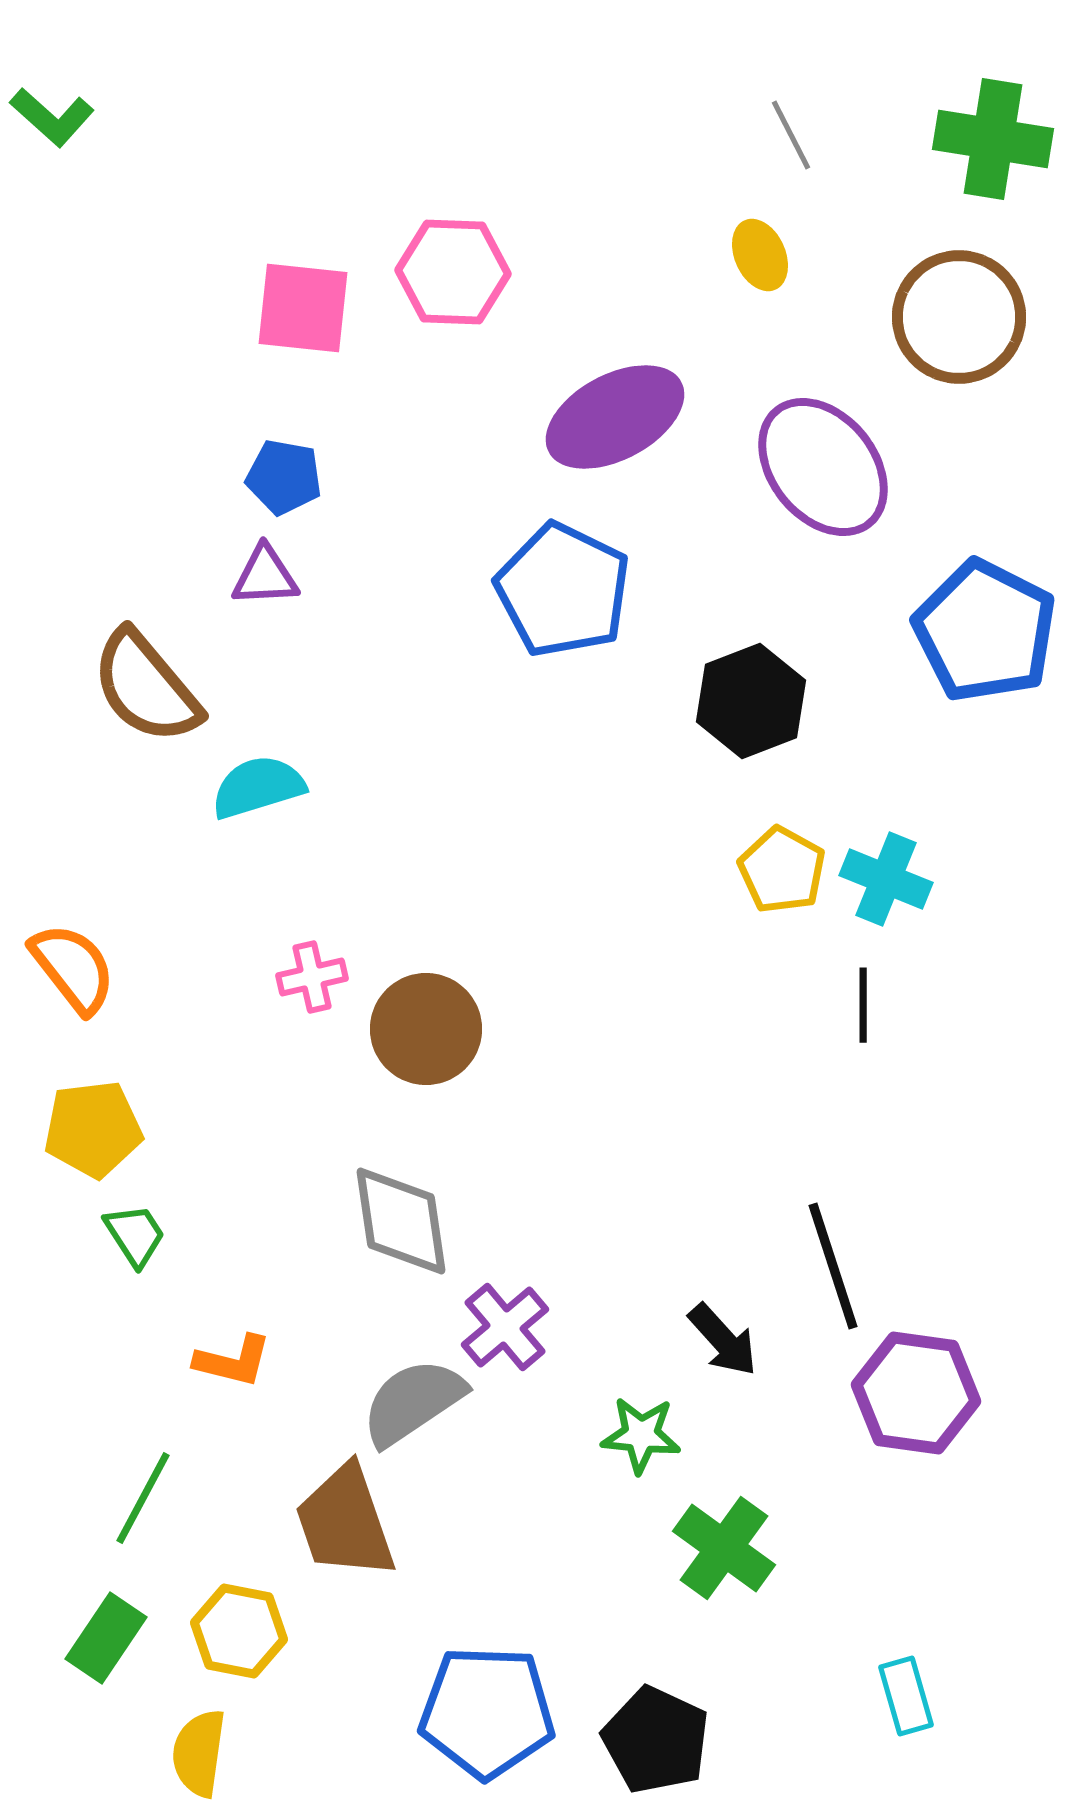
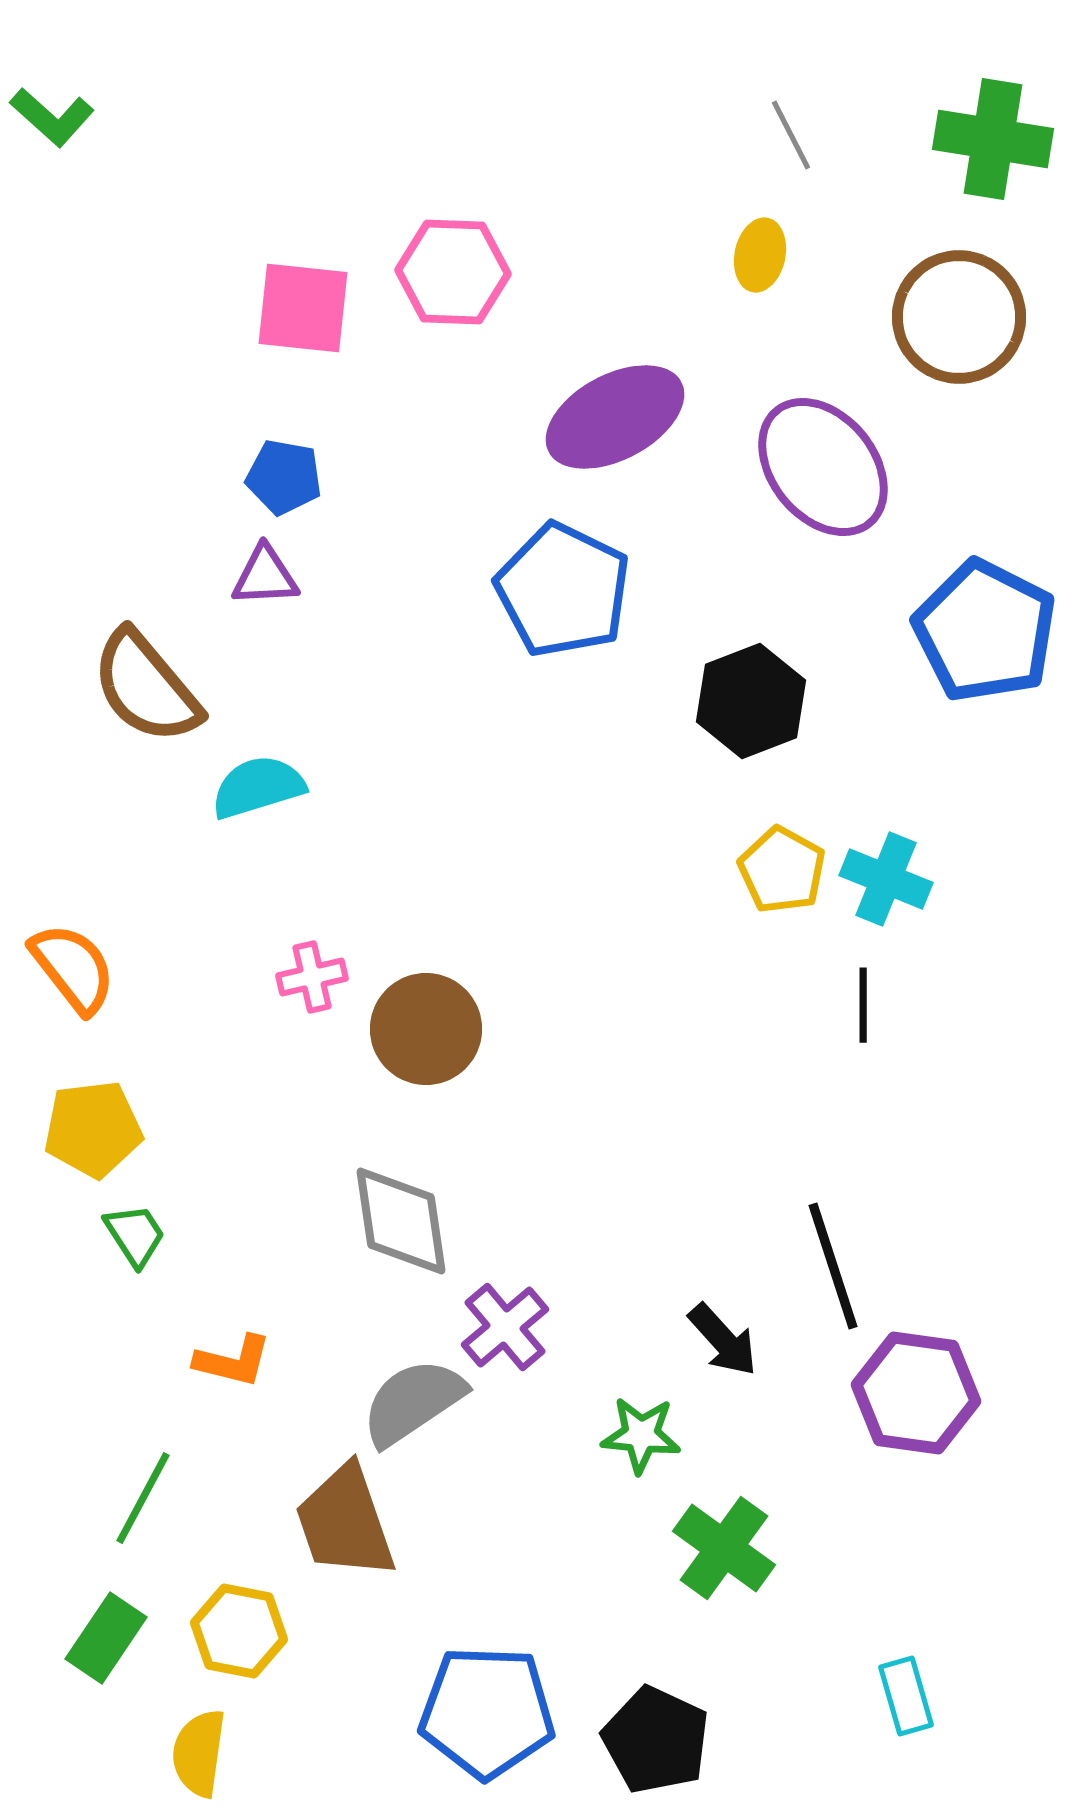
yellow ellipse at (760, 255): rotated 36 degrees clockwise
